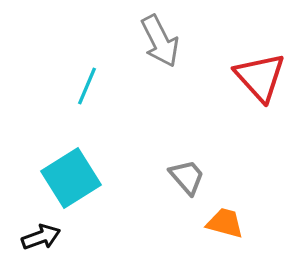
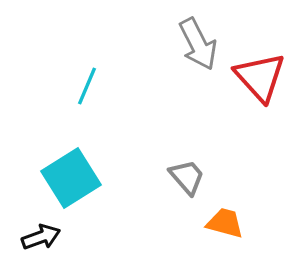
gray arrow: moved 38 px right, 3 px down
